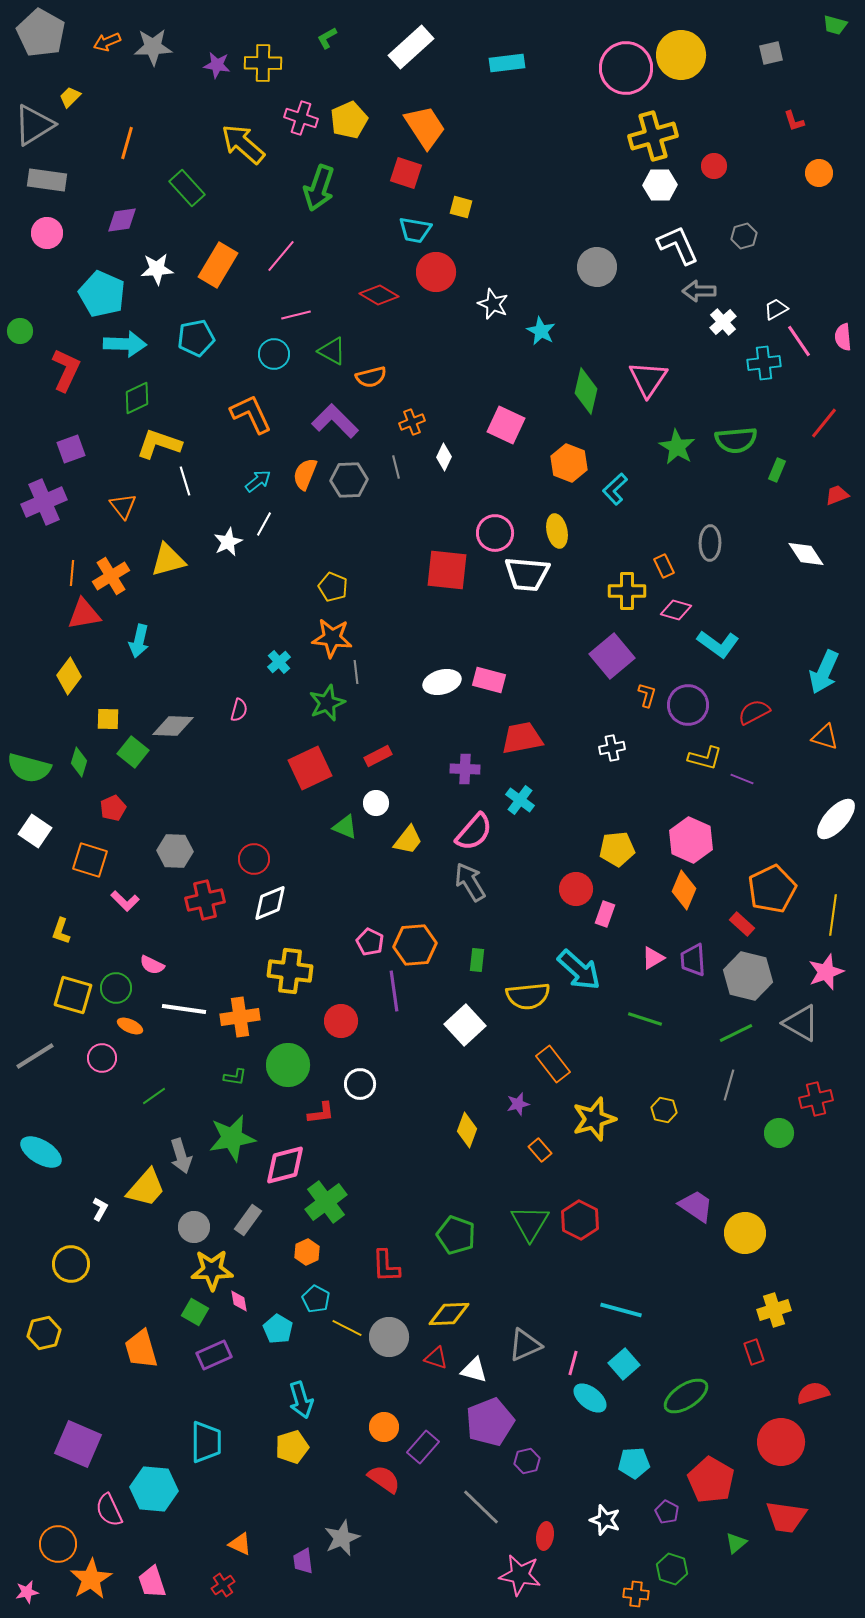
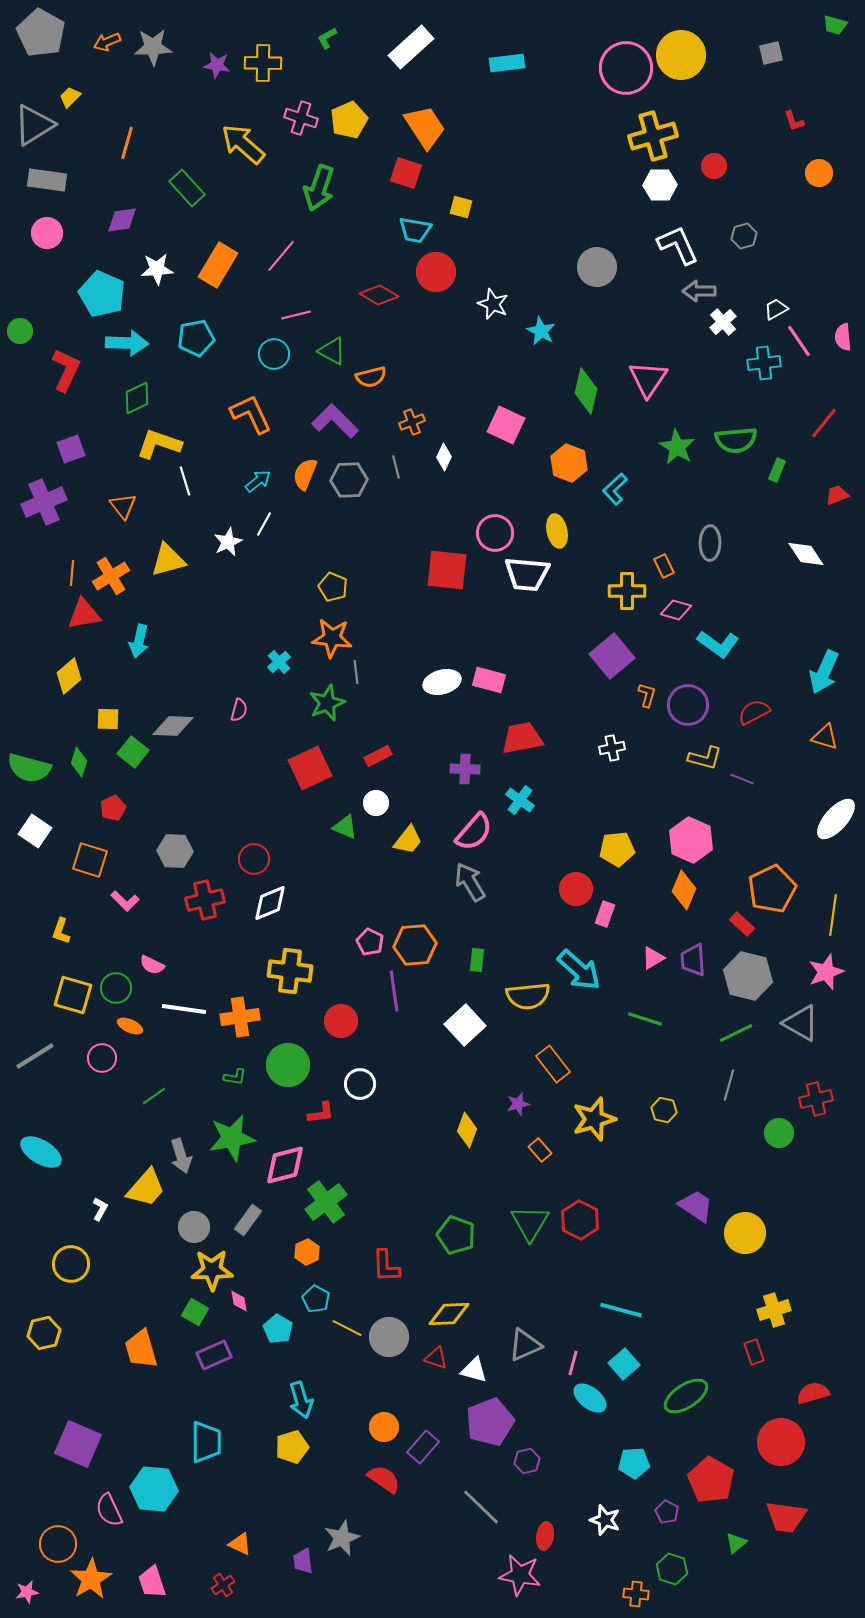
cyan arrow at (125, 344): moved 2 px right, 1 px up
yellow diamond at (69, 676): rotated 12 degrees clockwise
